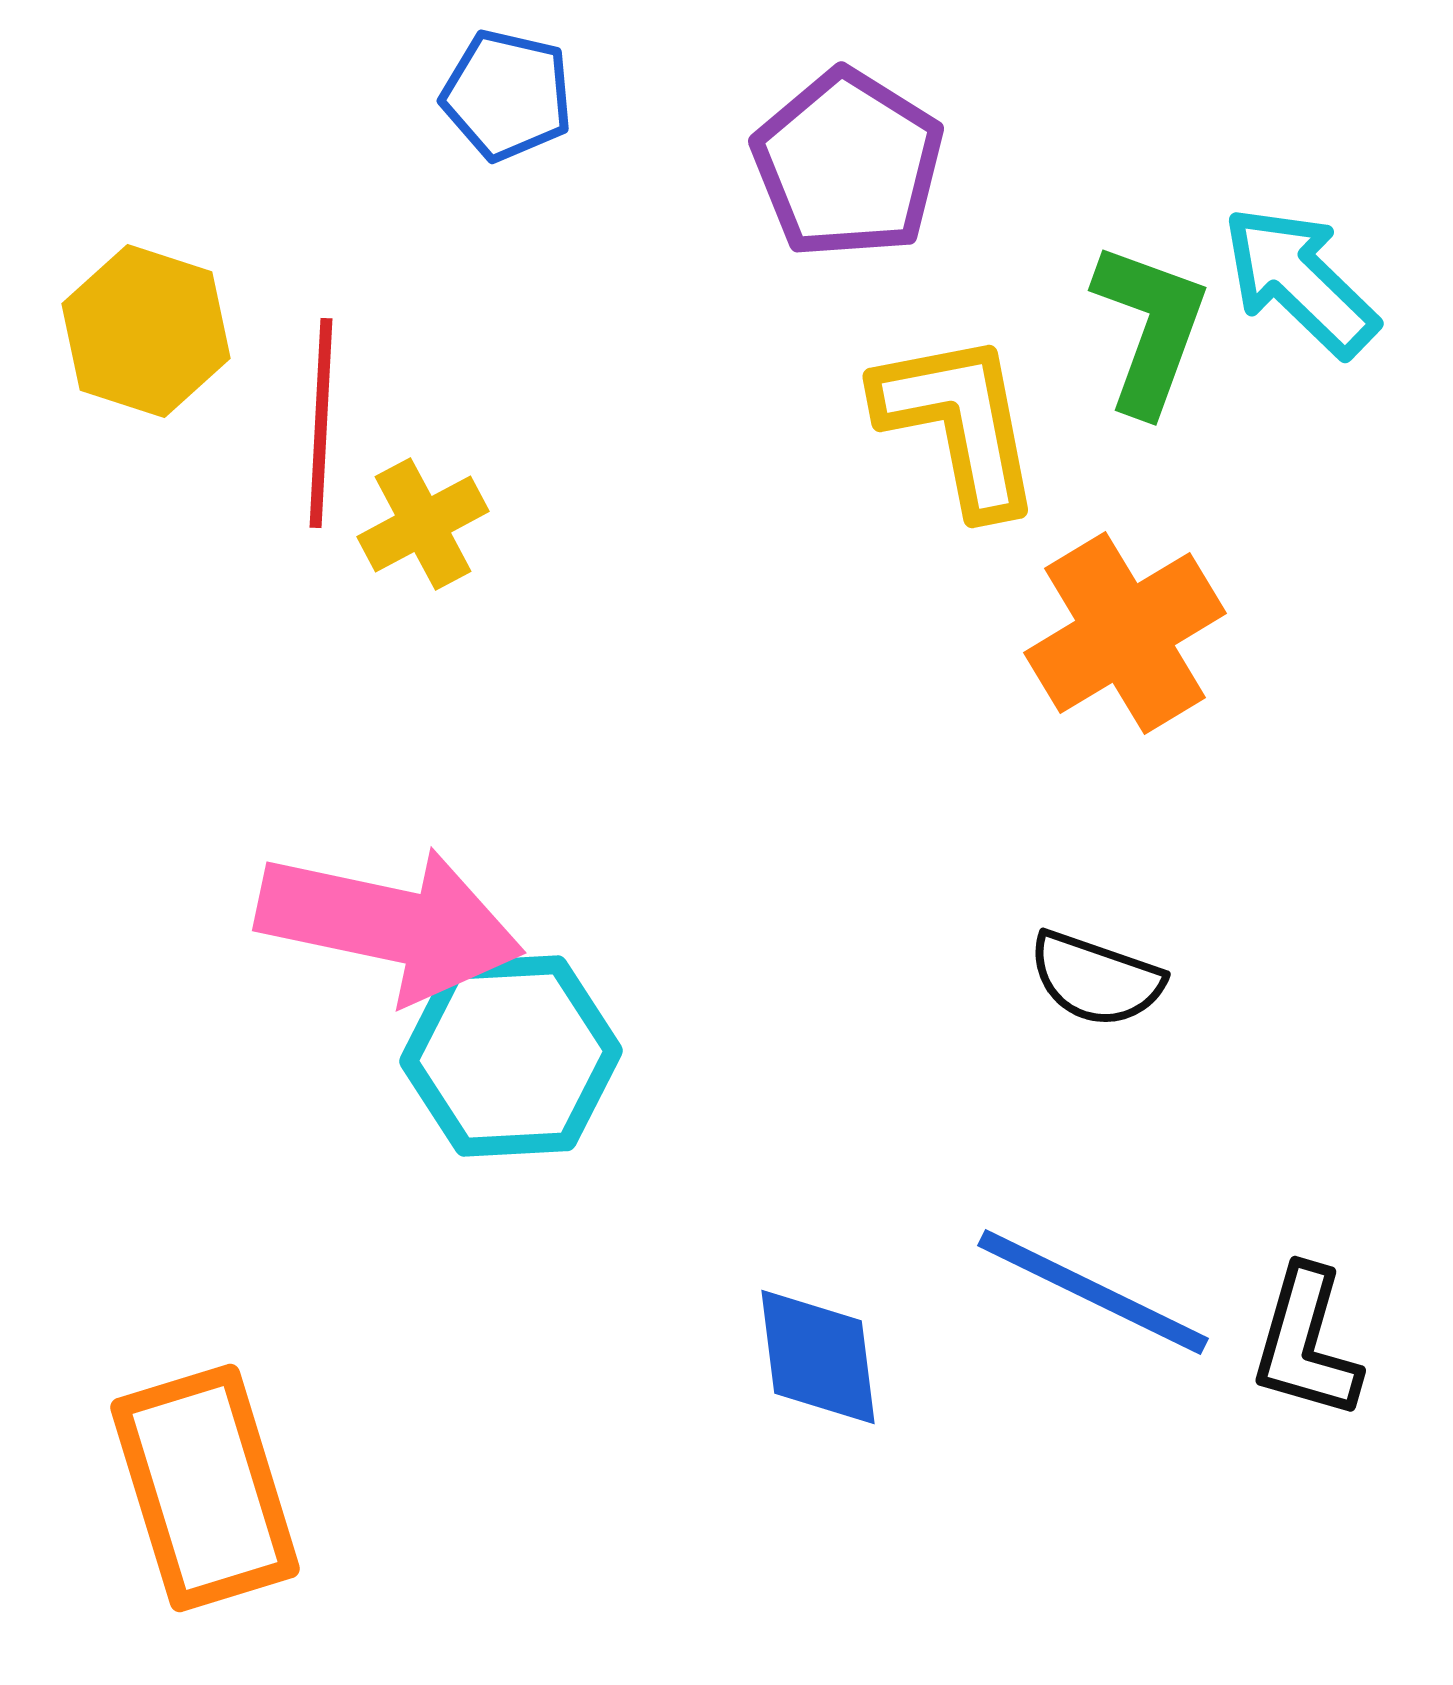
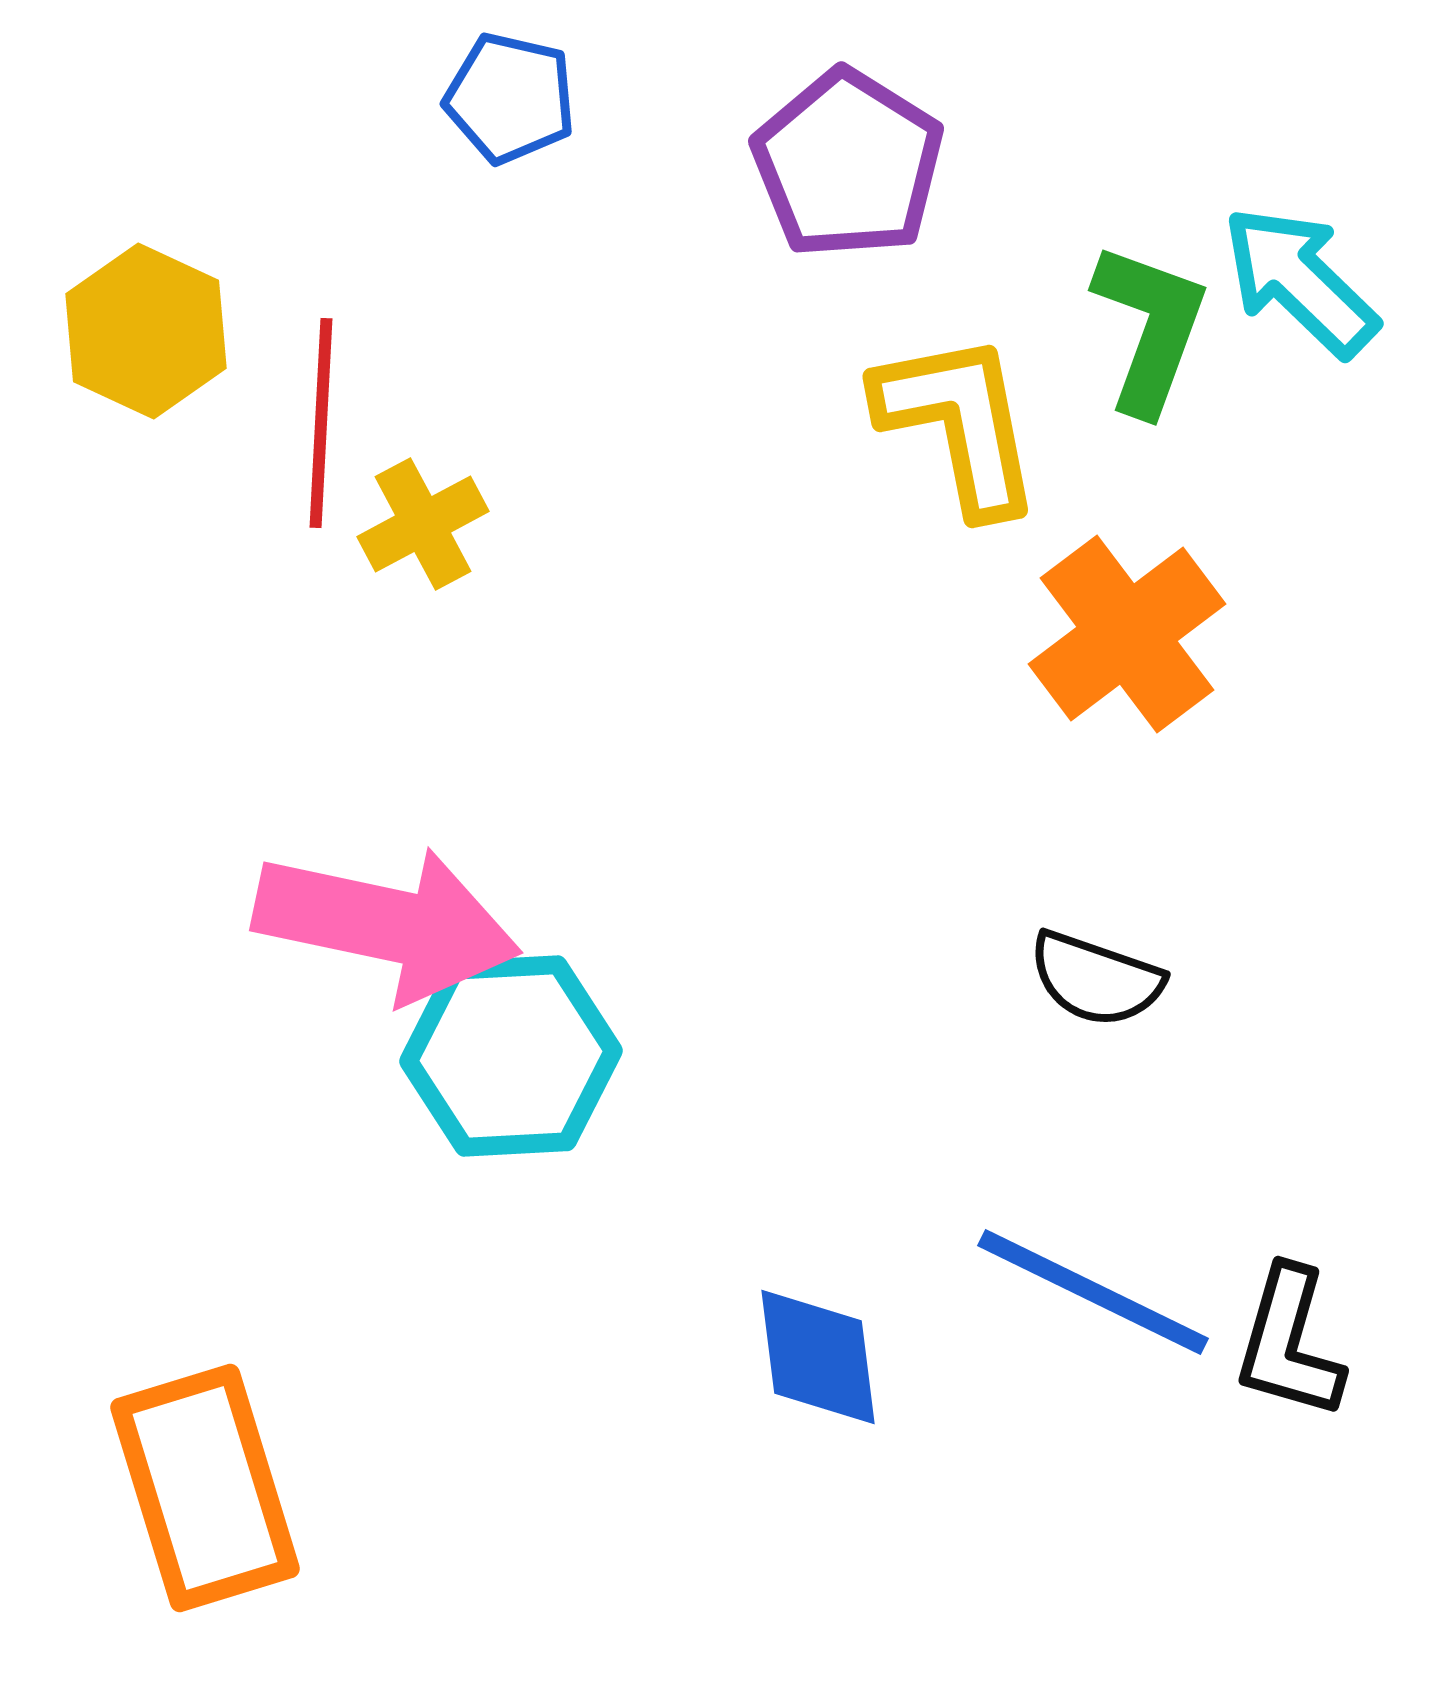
blue pentagon: moved 3 px right, 3 px down
yellow hexagon: rotated 7 degrees clockwise
orange cross: moved 2 px right, 1 px down; rotated 6 degrees counterclockwise
pink arrow: moved 3 px left
black L-shape: moved 17 px left
